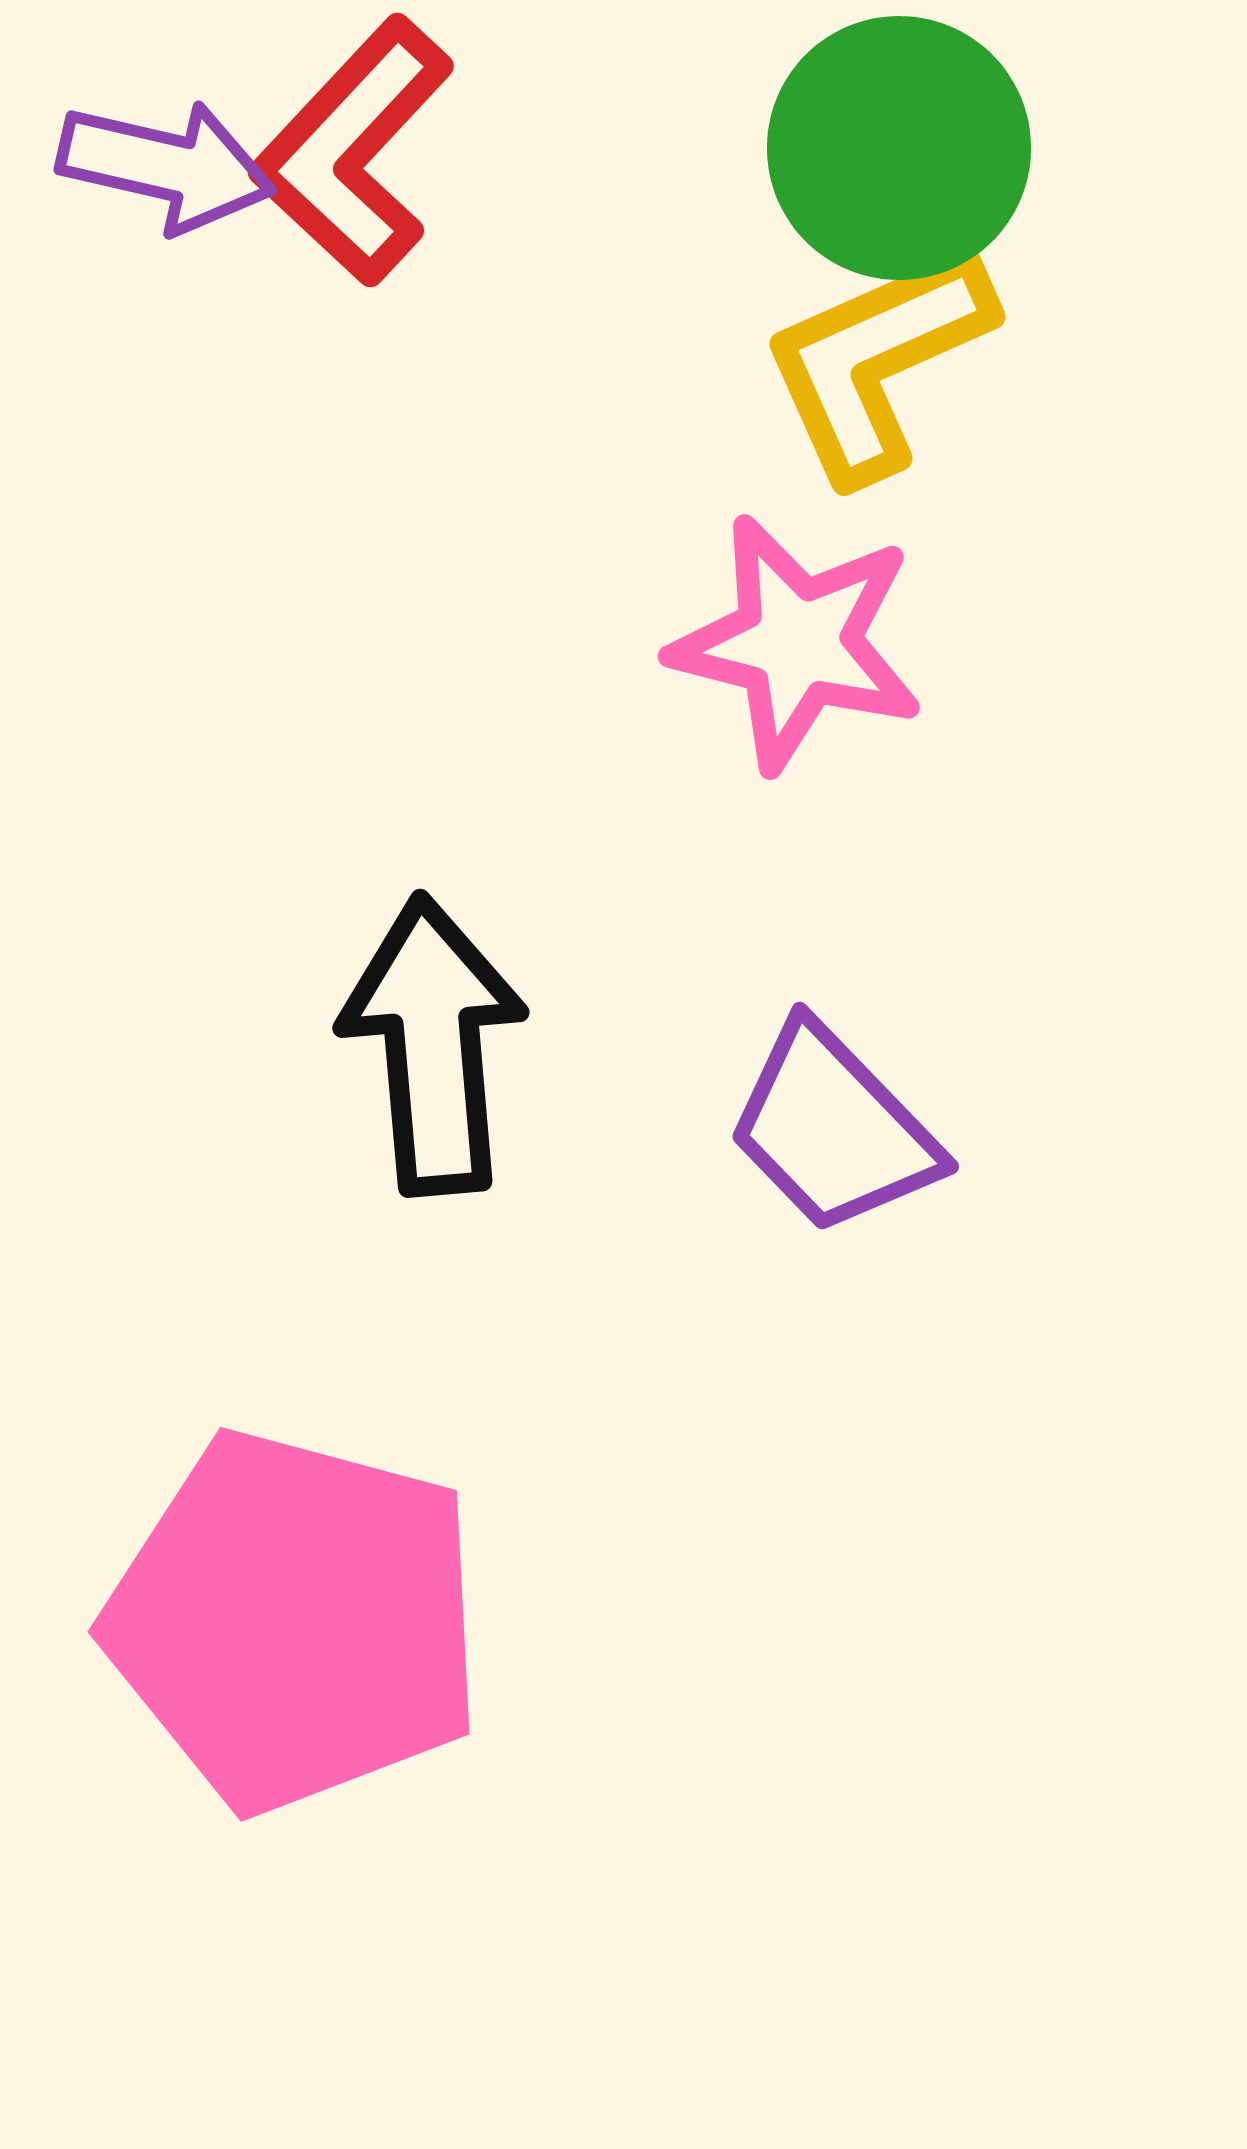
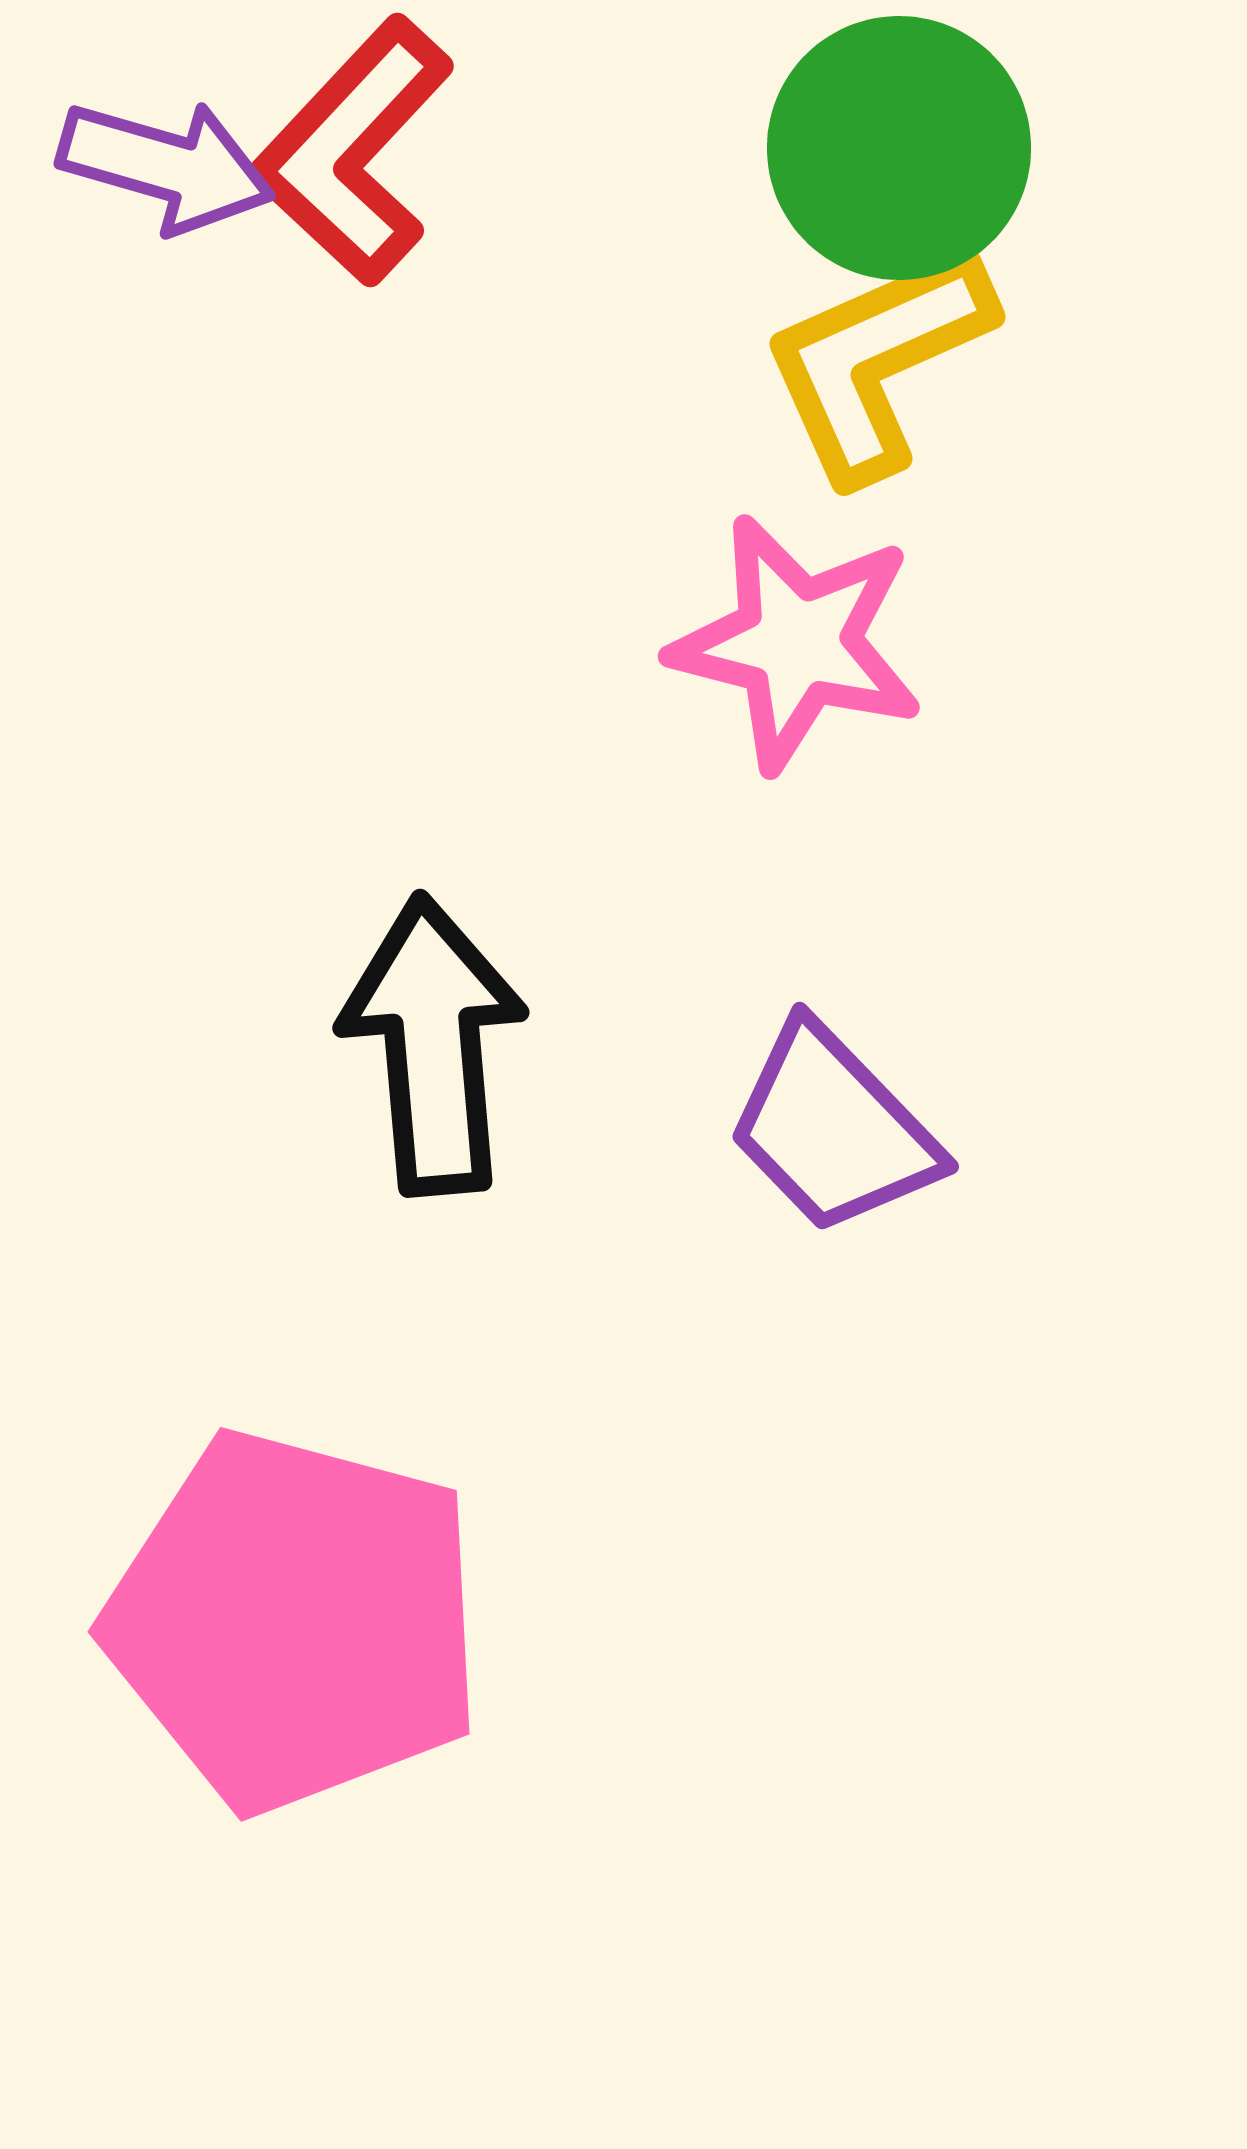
purple arrow: rotated 3 degrees clockwise
